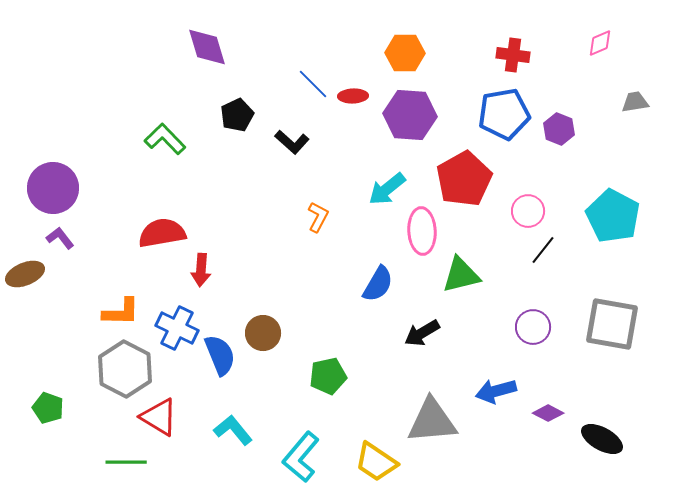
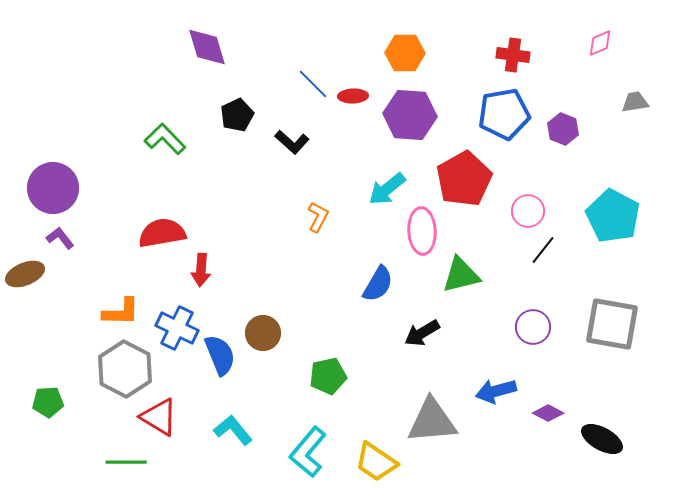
purple hexagon at (559, 129): moved 4 px right
green pentagon at (48, 408): moved 6 px up; rotated 24 degrees counterclockwise
cyan L-shape at (301, 457): moved 7 px right, 5 px up
